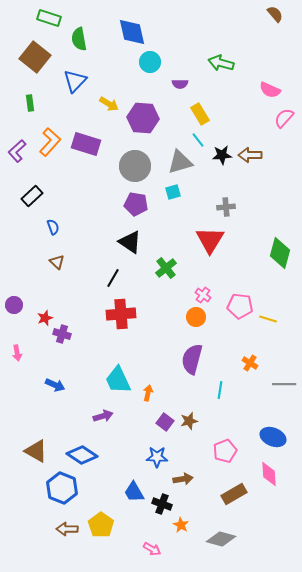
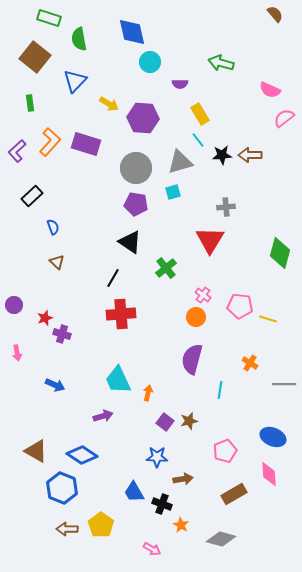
pink semicircle at (284, 118): rotated 10 degrees clockwise
gray circle at (135, 166): moved 1 px right, 2 px down
